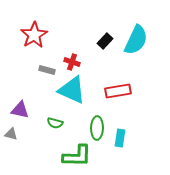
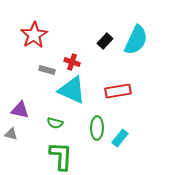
cyan rectangle: rotated 30 degrees clockwise
green L-shape: moved 16 px left; rotated 88 degrees counterclockwise
